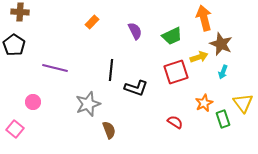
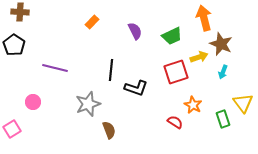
orange star: moved 11 px left, 2 px down; rotated 18 degrees counterclockwise
pink square: moved 3 px left; rotated 18 degrees clockwise
